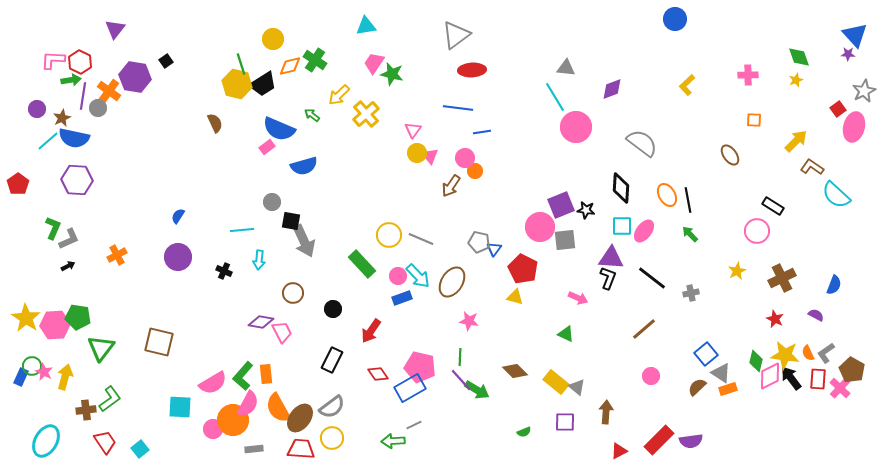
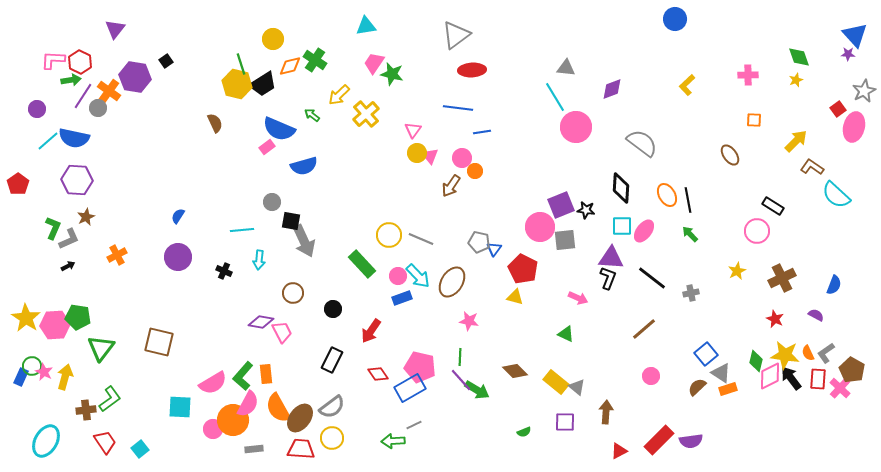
purple line at (83, 96): rotated 24 degrees clockwise
brown star at (62, 118): moved 24 px right, 99 px down
pink circle at (465, 158): moved 3 px left
